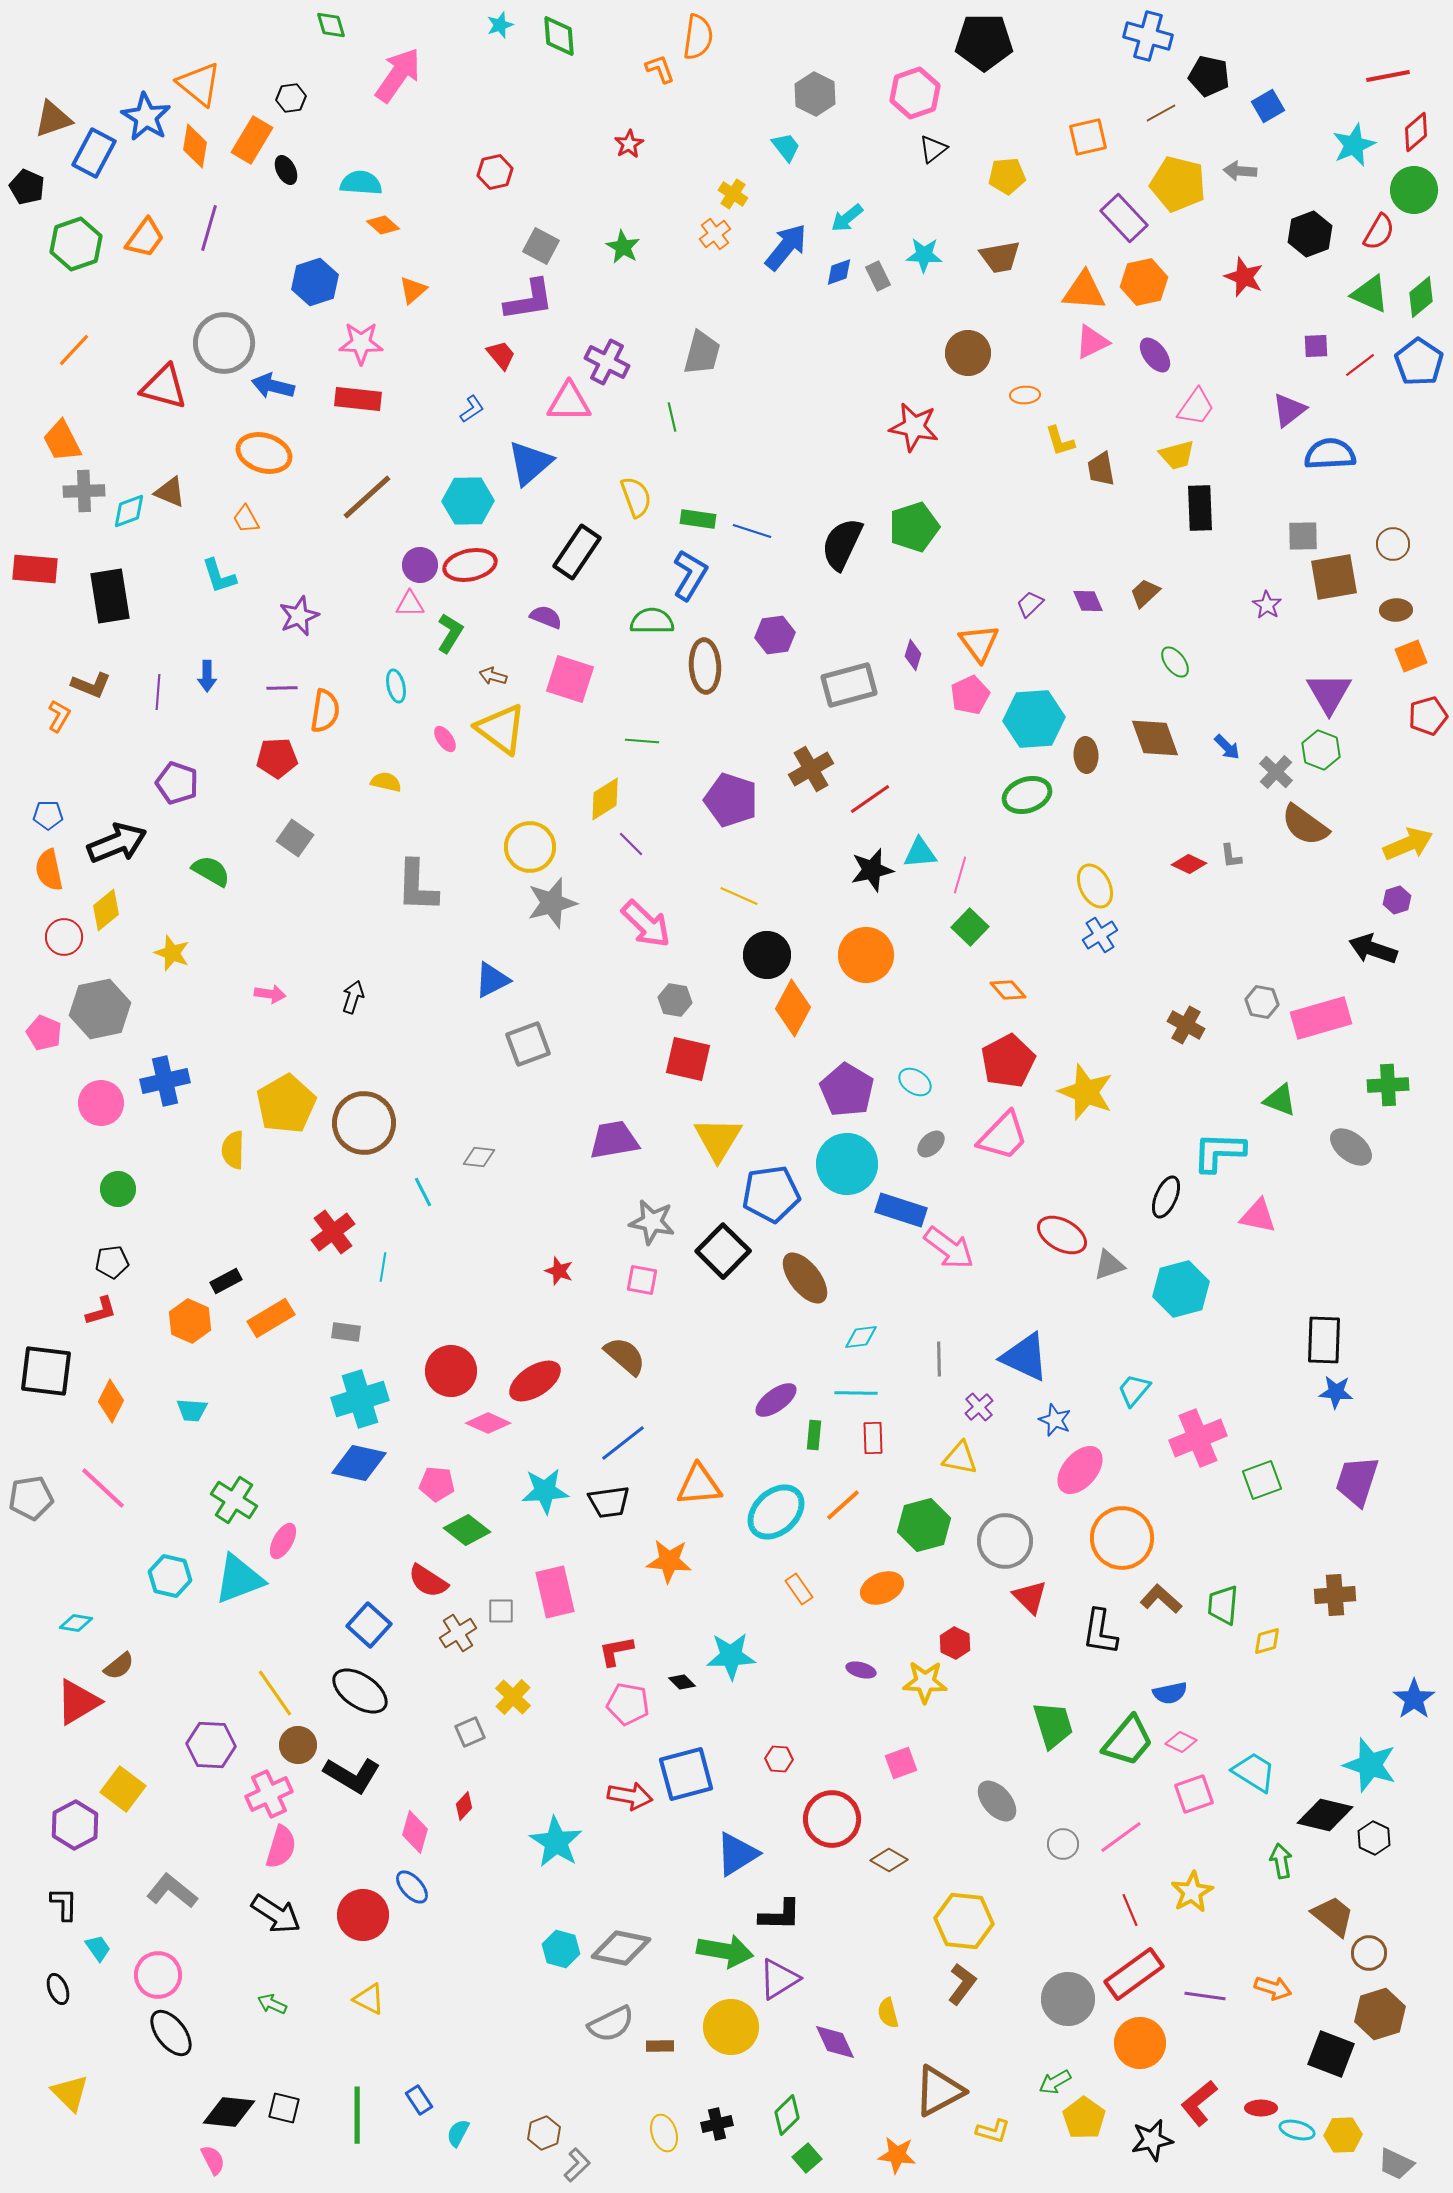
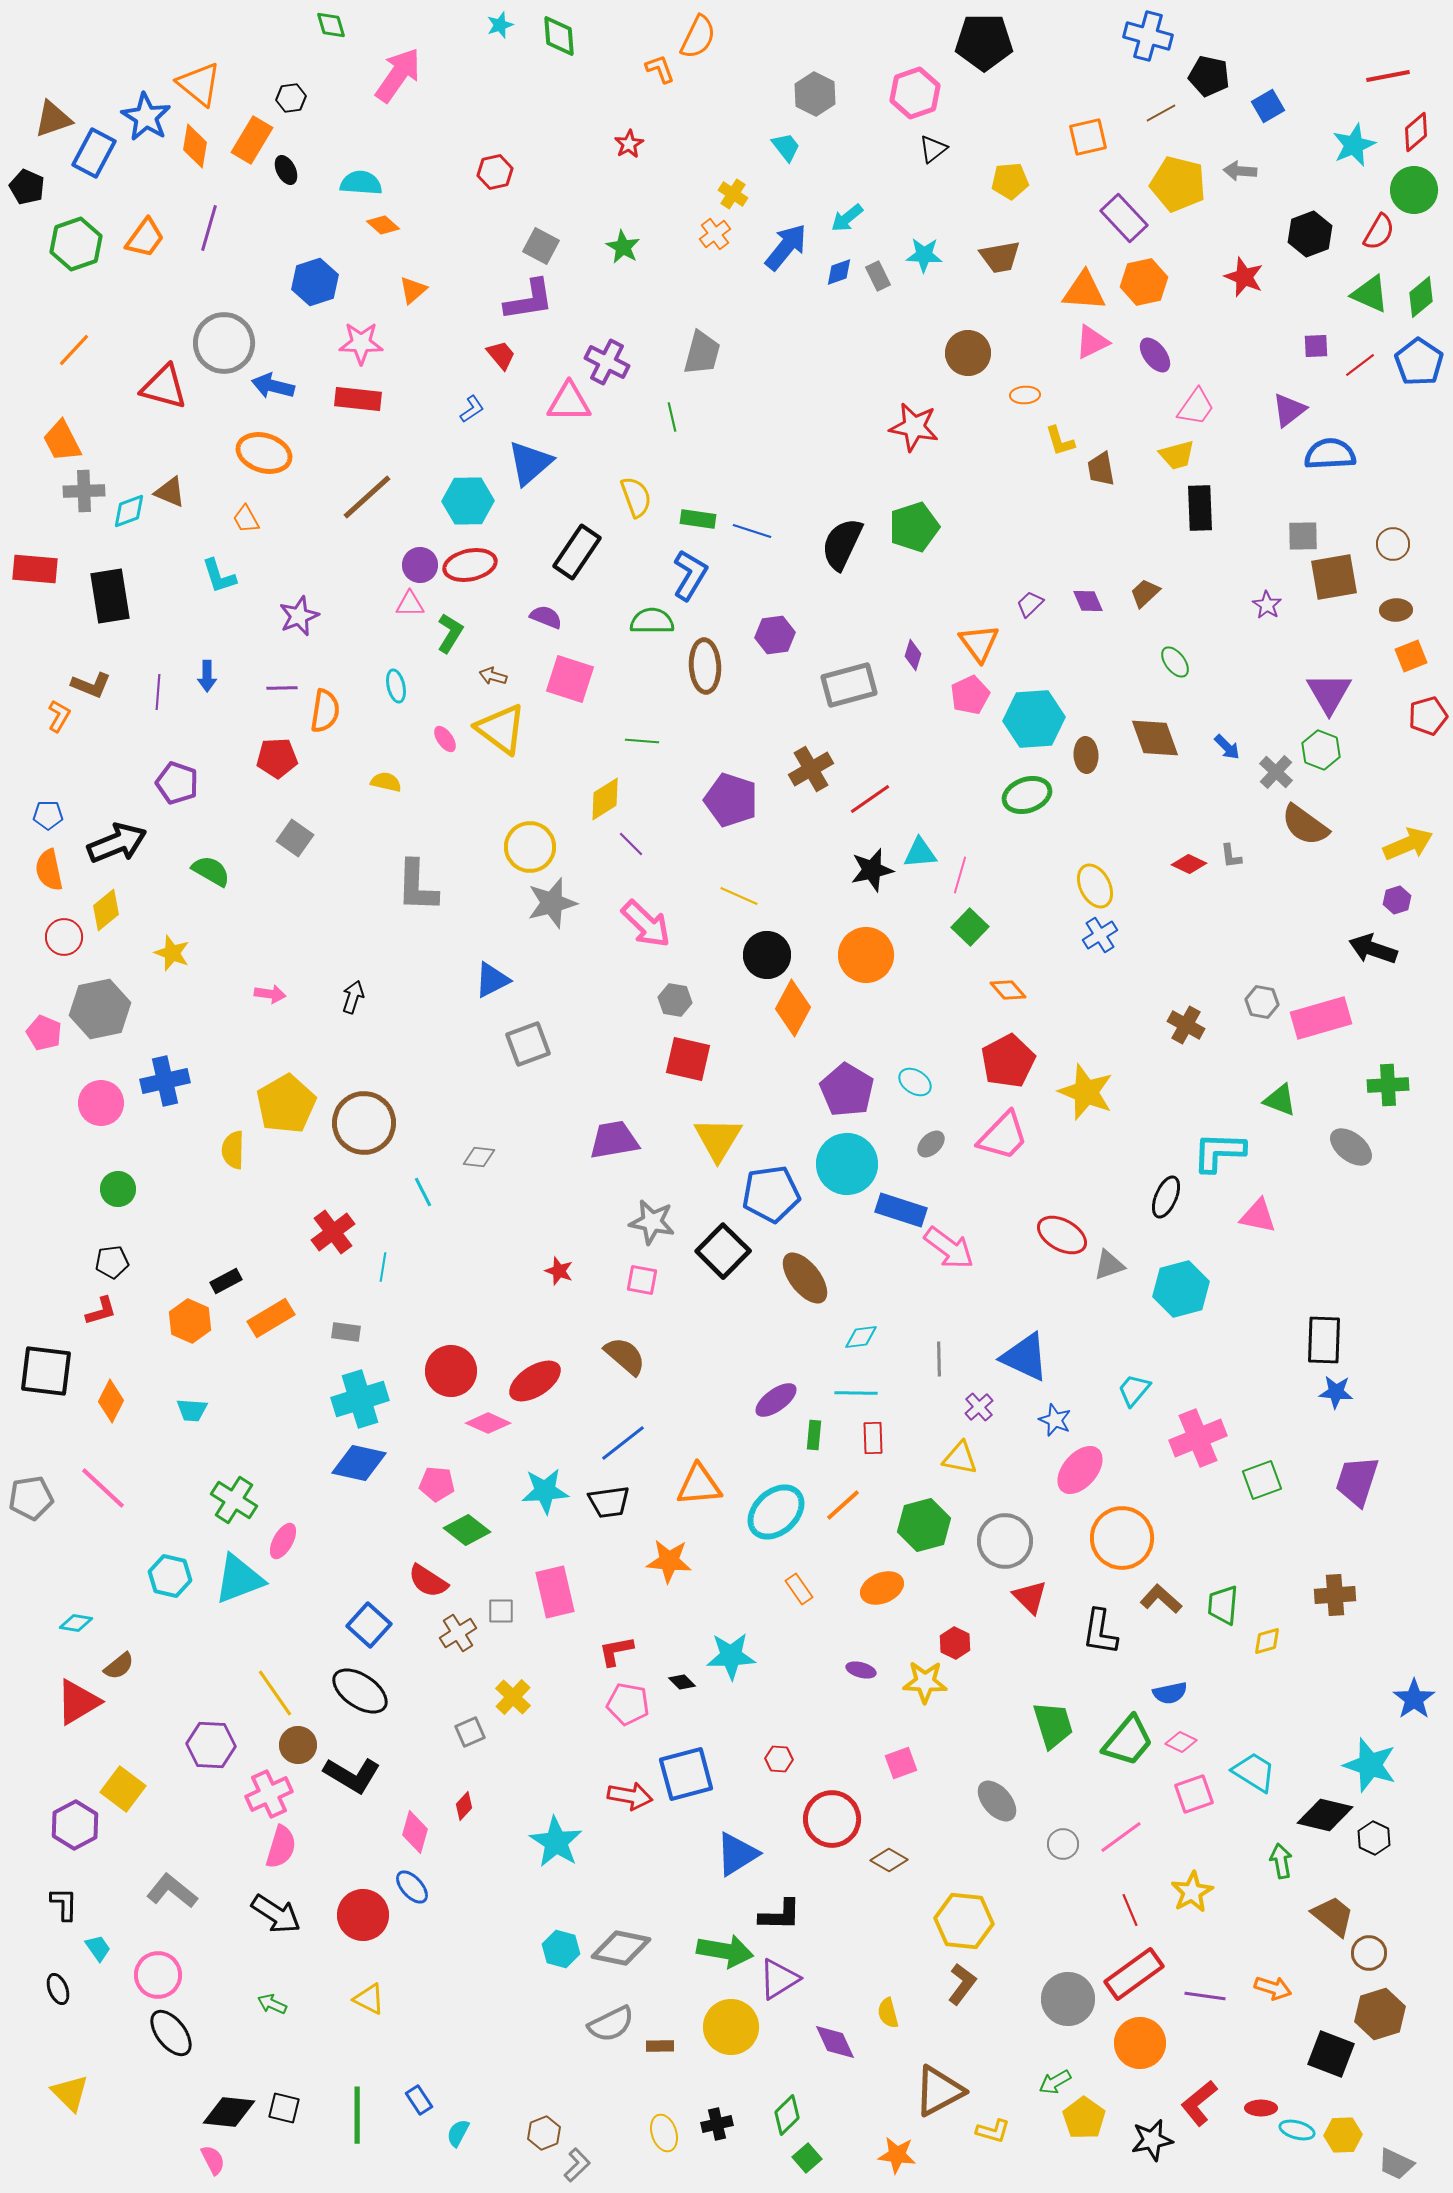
orange semicircle at (698, 37): rotated 18 degrees clockwise
yellow pentagon at (1007, 176): moved 3 px right, 5 px down
